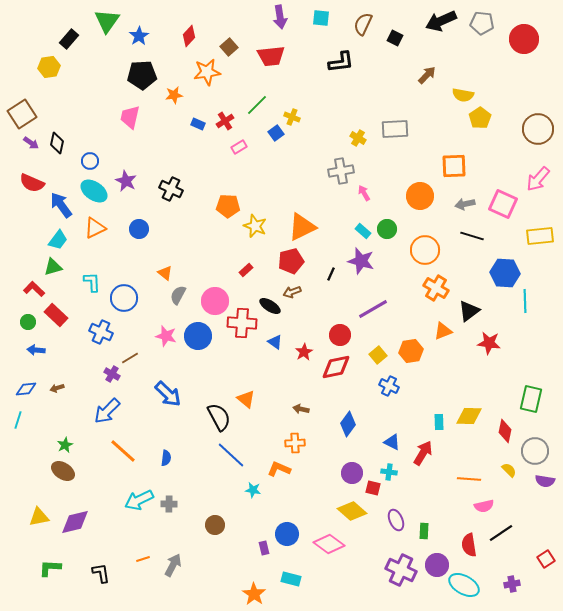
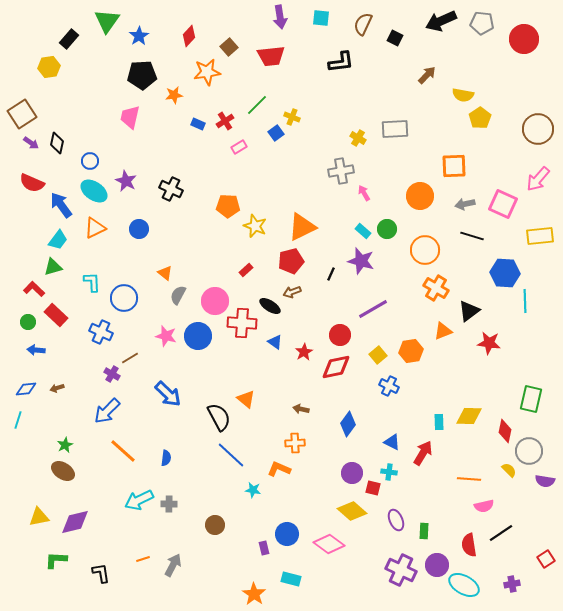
gray circle at (535, 451): moved 6 px left
green L-shape at (50, 568): moved 6 px right, 8 px up
